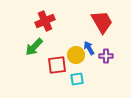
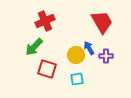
red square: moved 10 px left, 4 px down; rotated 24 degrees clockwise
